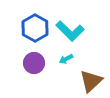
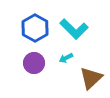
cyan L-shape: moved 4 px right, 2 px up
cyan arrow: moved 1 px up
brown triangle: moved 3 px up
